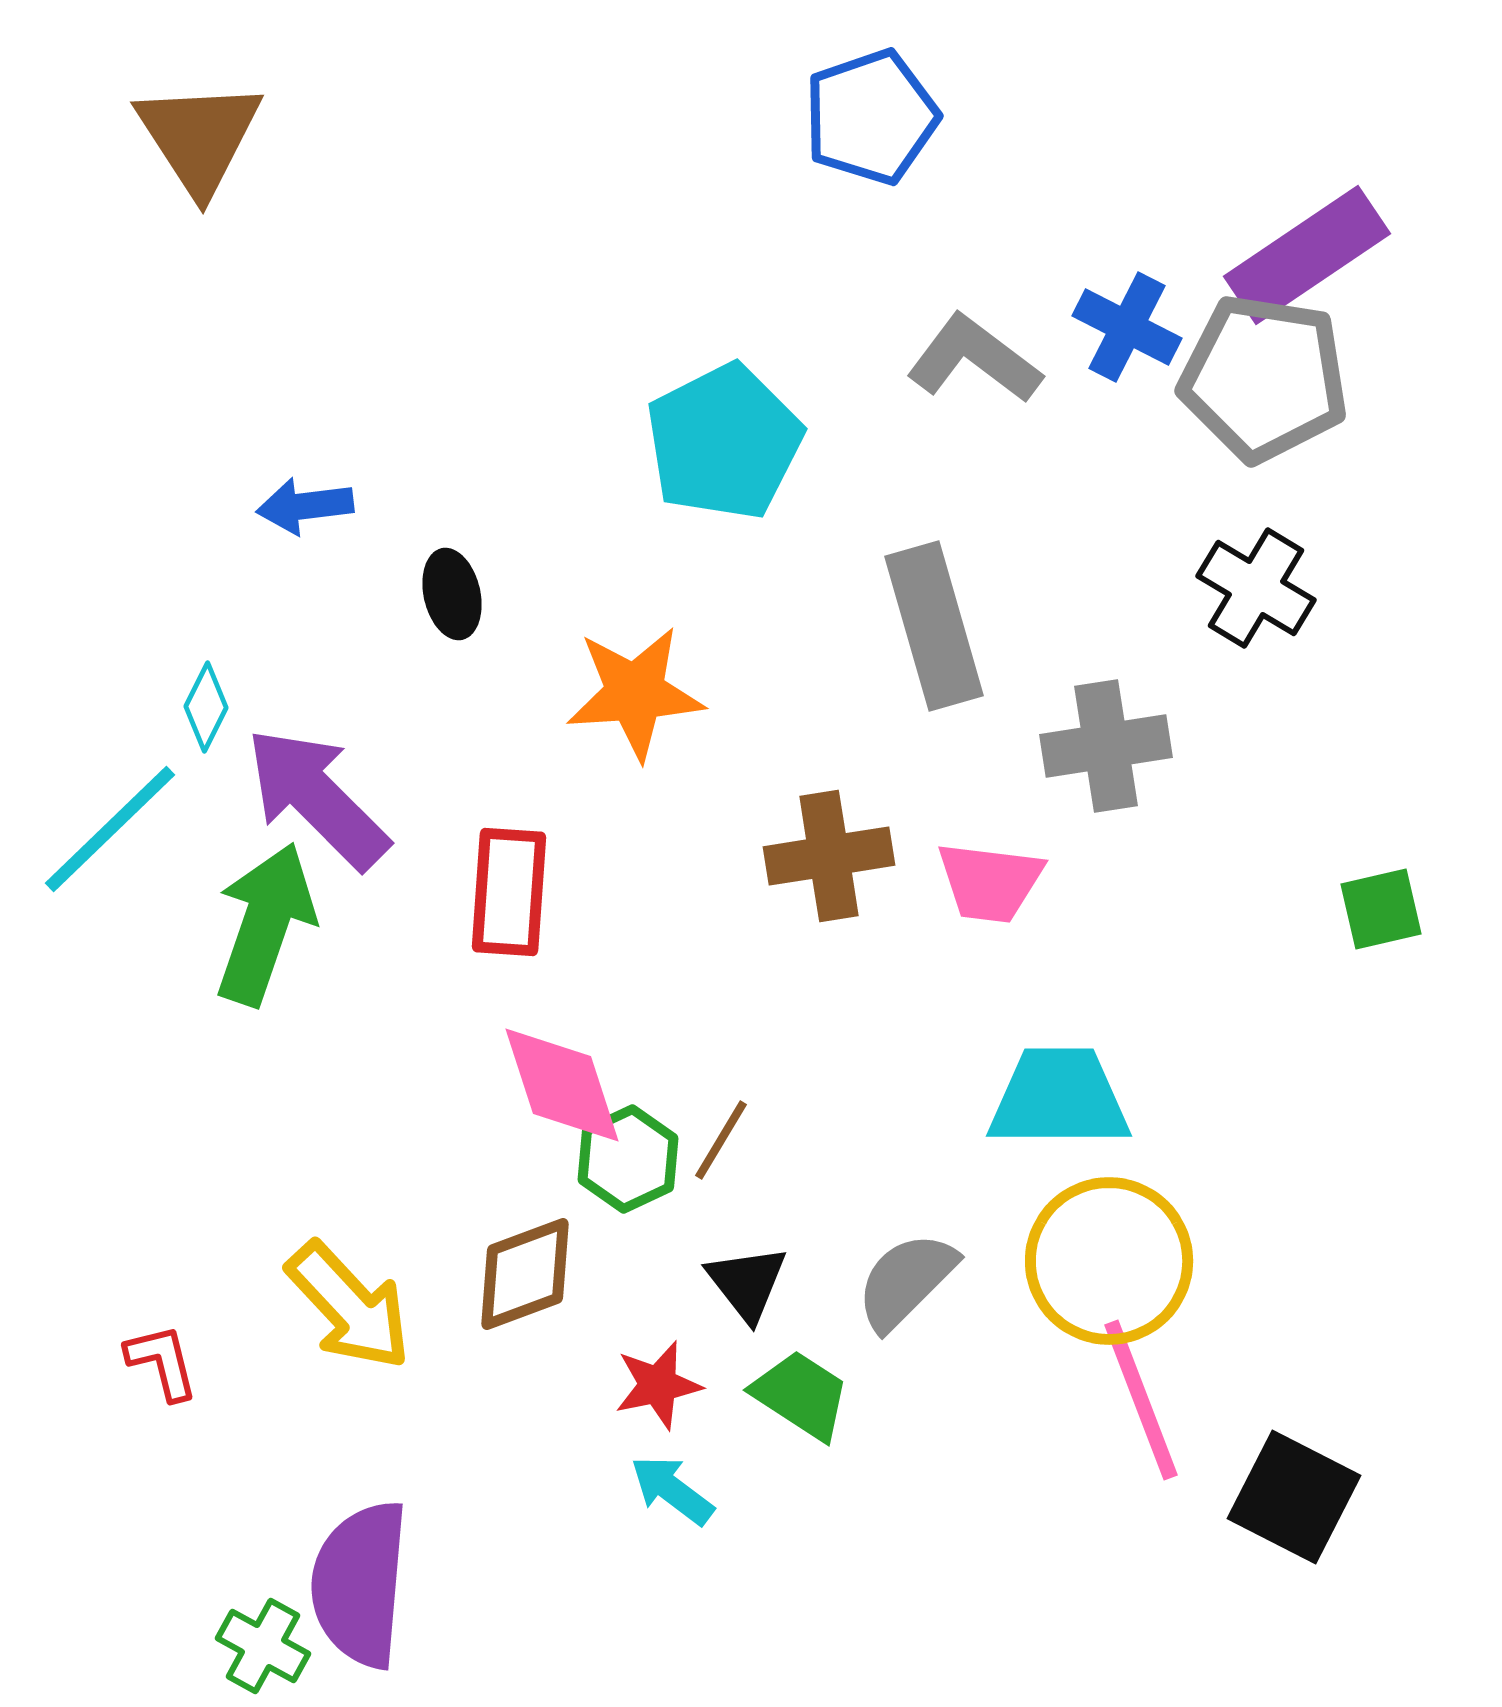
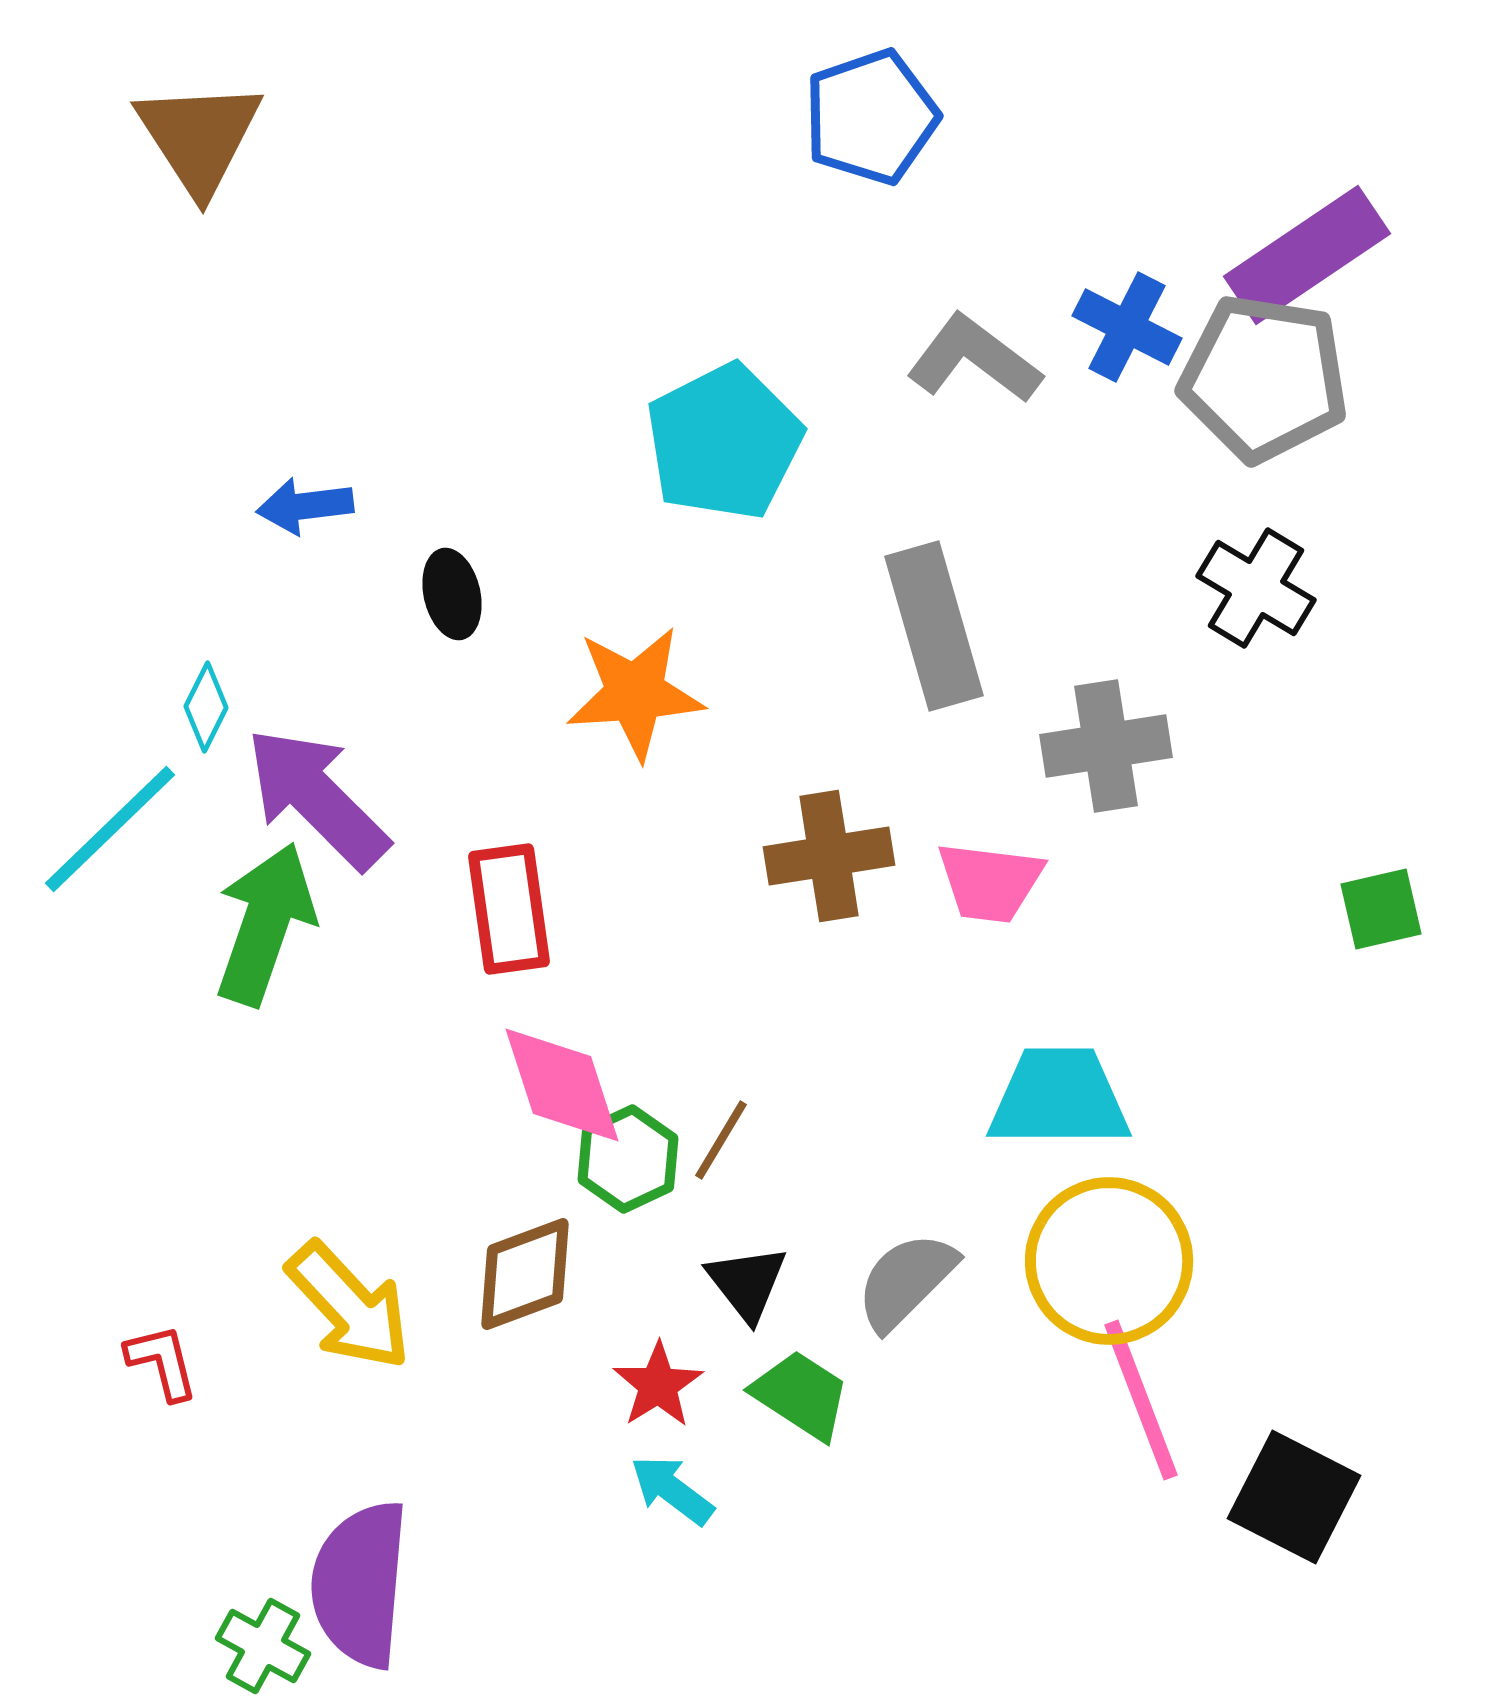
red rectangle: moved 17 px down; rotated 12 degrees counterclockwise
red star: rotated 20 degrees counterclockwise
